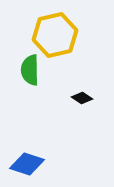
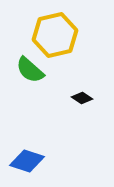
green semicircle: rotated 48 degrees counterclockwise
blue diamond: moved 3 px up
